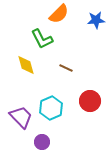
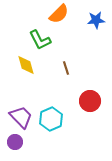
green L-shape: moved 2 px left, 1 px down
brown line: rotated 48 degrees clockwise
cyan hexagon: moved 11 px down
purple circle: moved 27 px left
